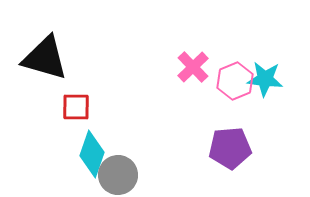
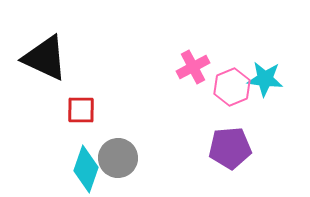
black triangle: rotated 9 degrees clockwise
pink cross: rotated 16 degrees clockwise
pink hexagon: moved 3 px left, 6 px down
red square: moved 5 px right, 3 px down
cyan diamond: moved 6 px left, 15 px down
gray circle: moved 17 px up
